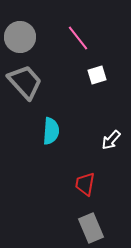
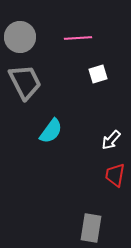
pink line: rotated 56 degrees counterclockwise
white square: moved 1 px right, 1 px up
gray trapezoid: rotated 15 degrees clockwise
cyan semicircle: rotated 32 degrees clockwise
red trapezoid: moved 30 px right, 9 px up
gray rectangle: rotated 32 degrees clockwise
